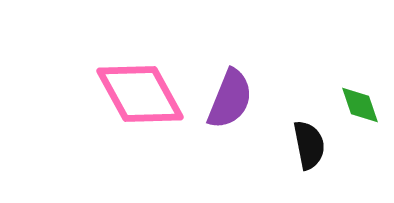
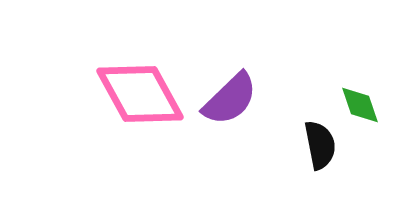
purple semicircle: rotated 24 degrees clockwise
black semicircle: moved 11 px right
